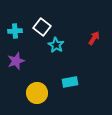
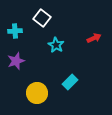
white square: moved 9 px up
red arrow: rotated 32 degrees clockwise
cyan rectangle: rotated 35 degrees counterclockwise
